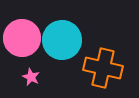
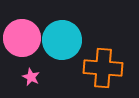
orange cross: rotated 9 degrees counterclockwise
